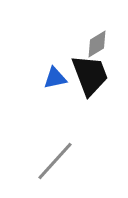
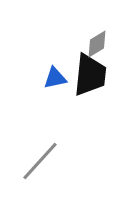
black trapezoid: rotated 27 degrees clockwise
gray line: moved 15 px left
